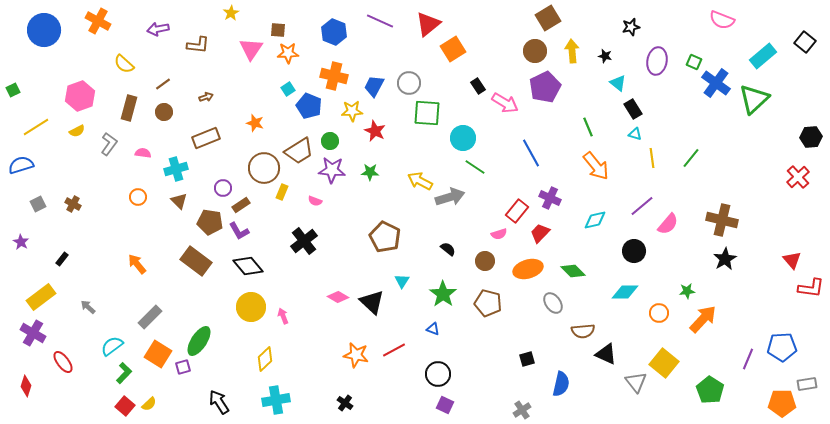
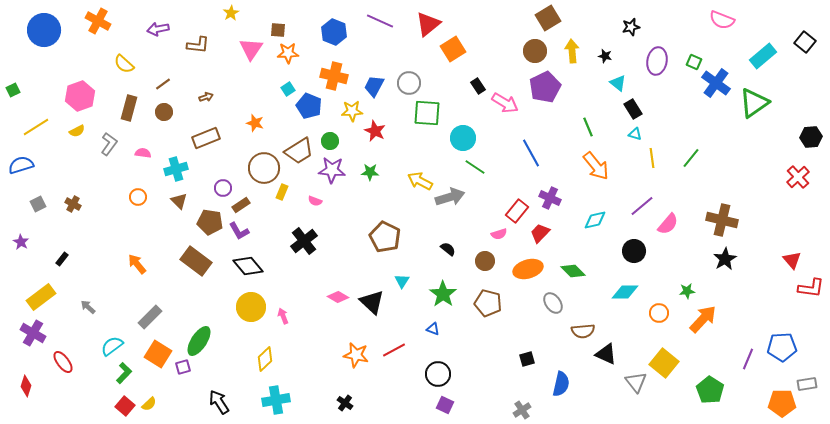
green triangle at (754, 99): moved 4 px down; rotated 8 degrees clockwise
